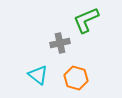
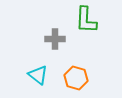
green L-shape: rotated 64 degrees counterclockwise
gray cross: moved 5 px left, 4 px up; rotated 12 degrees clockwise
